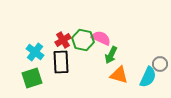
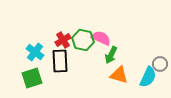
black rectangle: moved 1 px left, 1 px up
